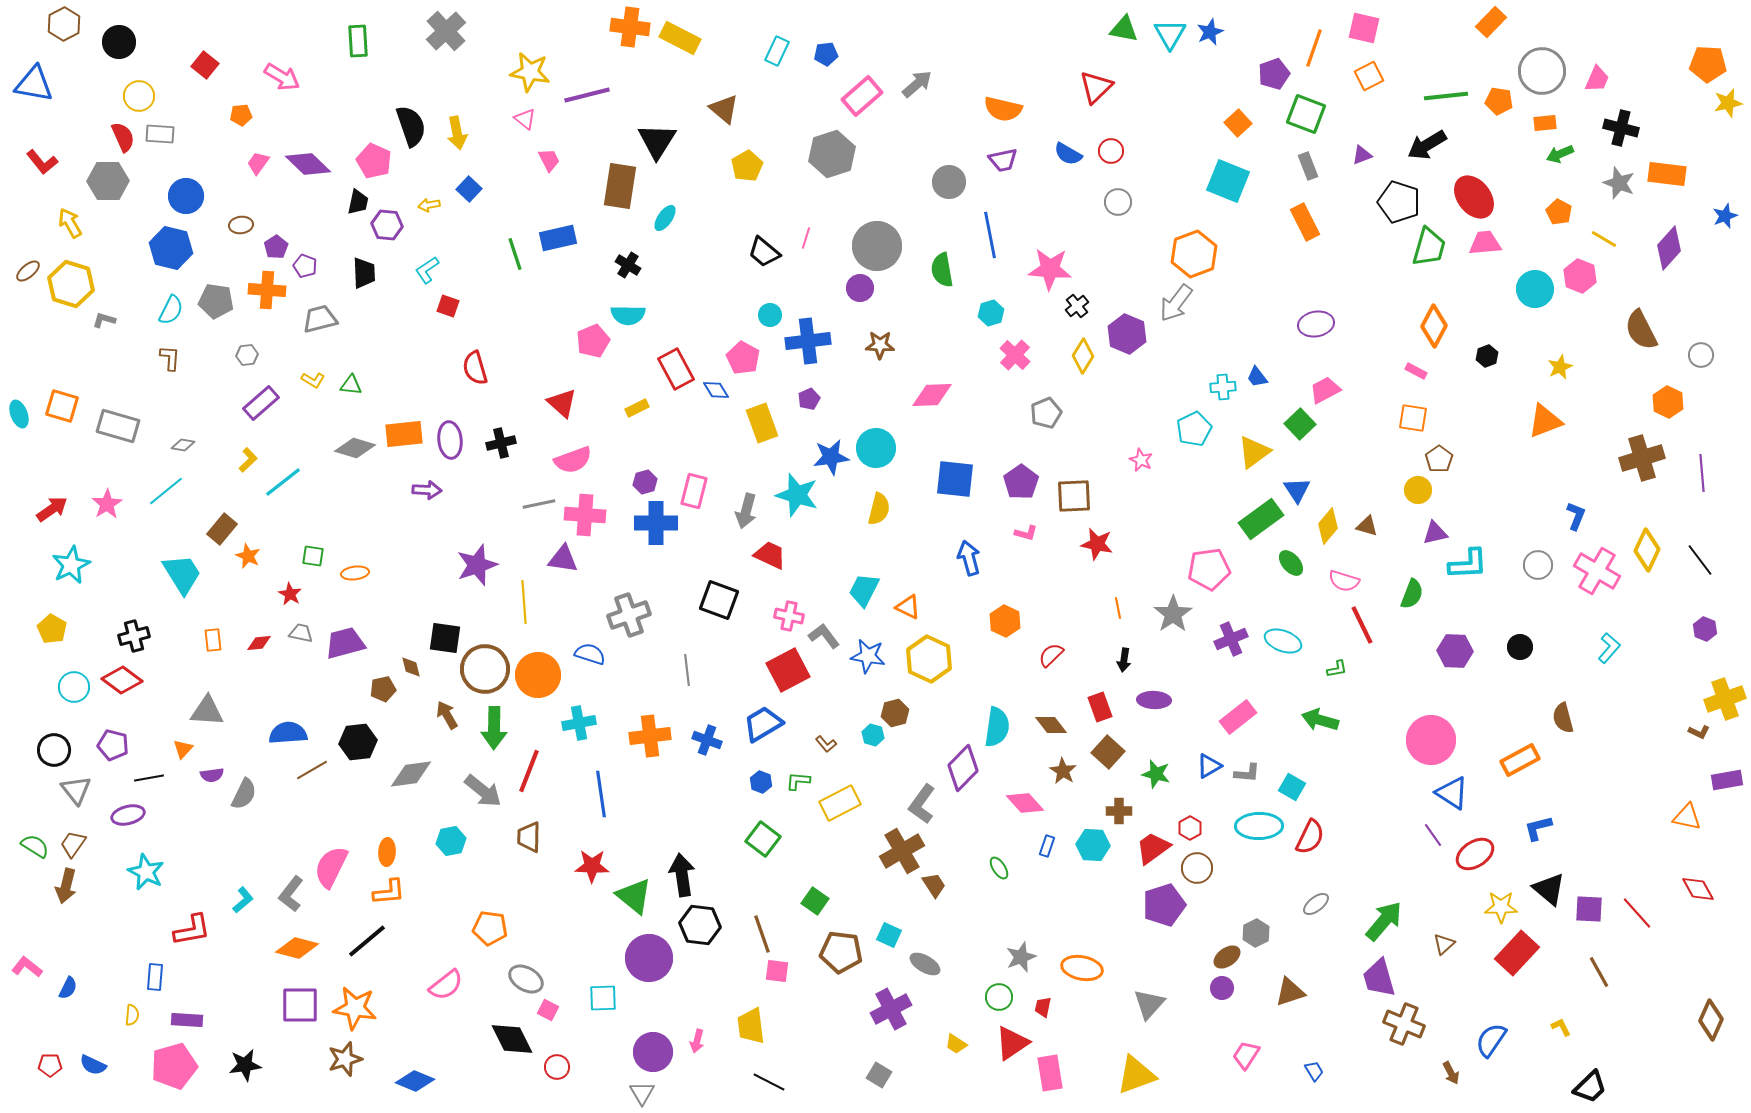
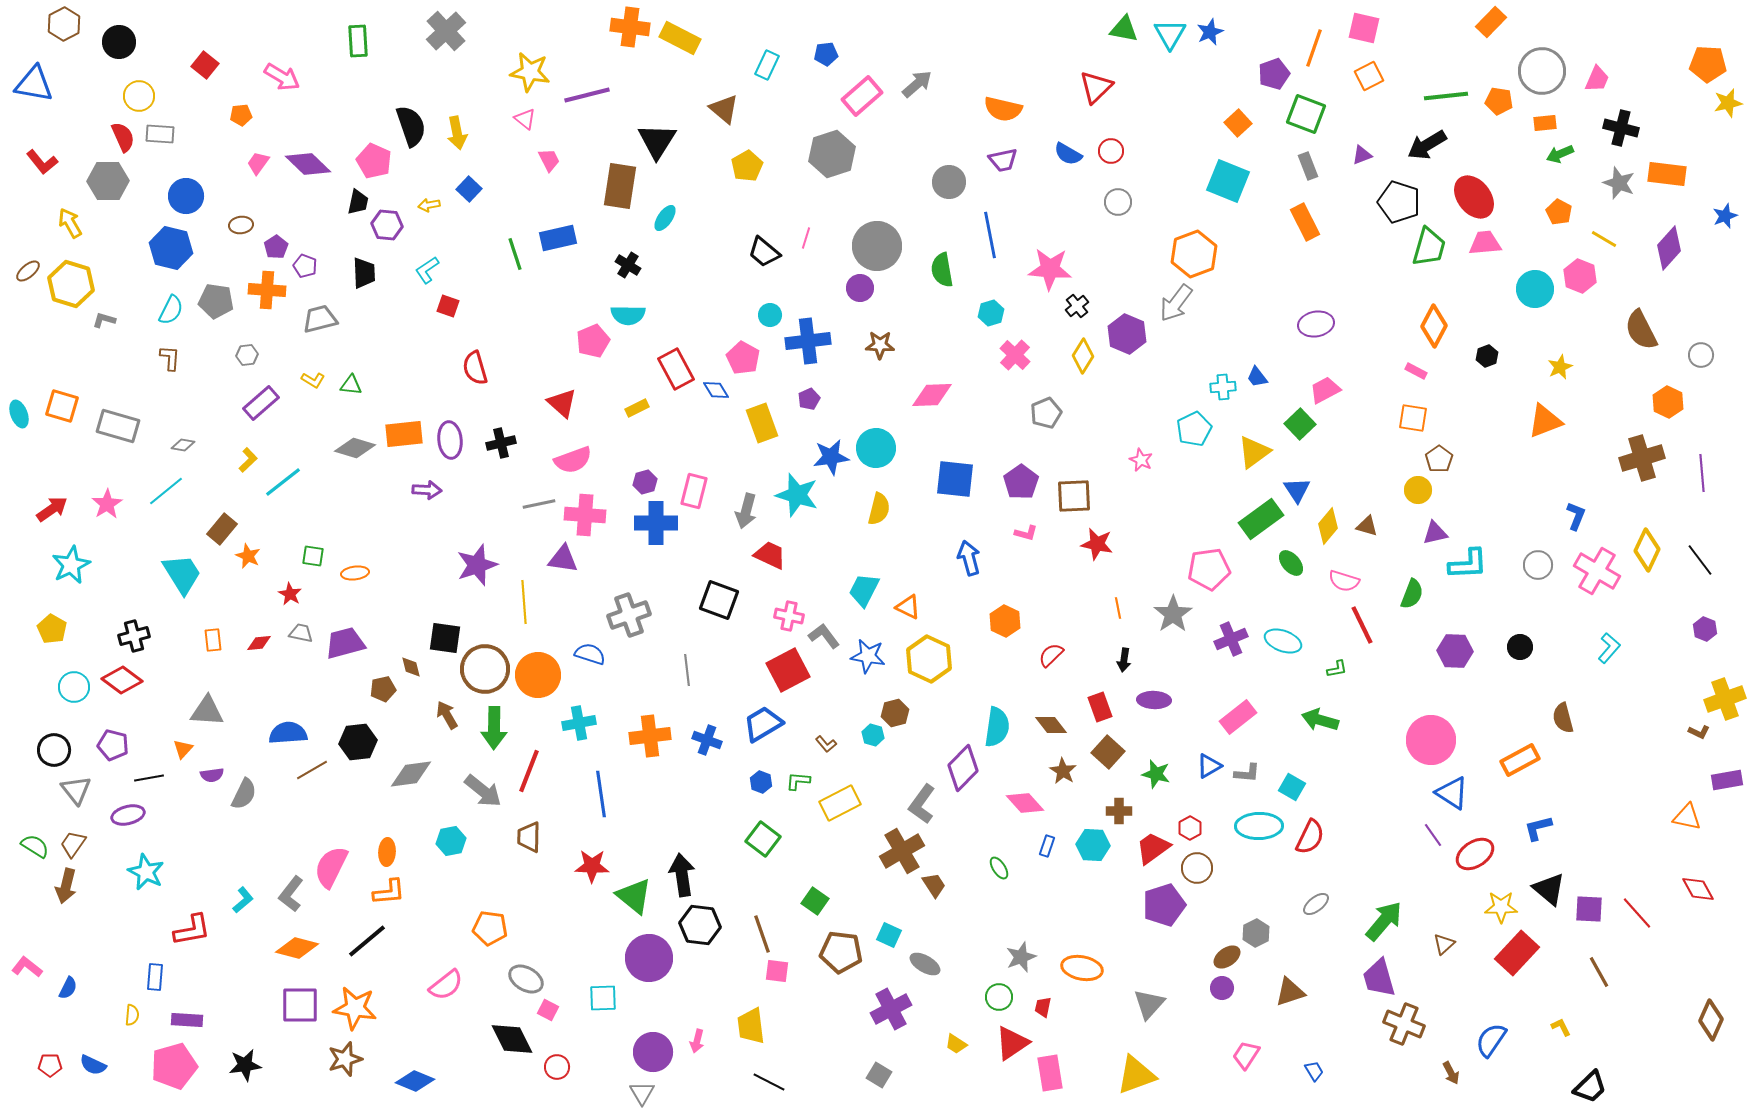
cyan rectangle at (777, 51): moved 10 px left, 14 px down
